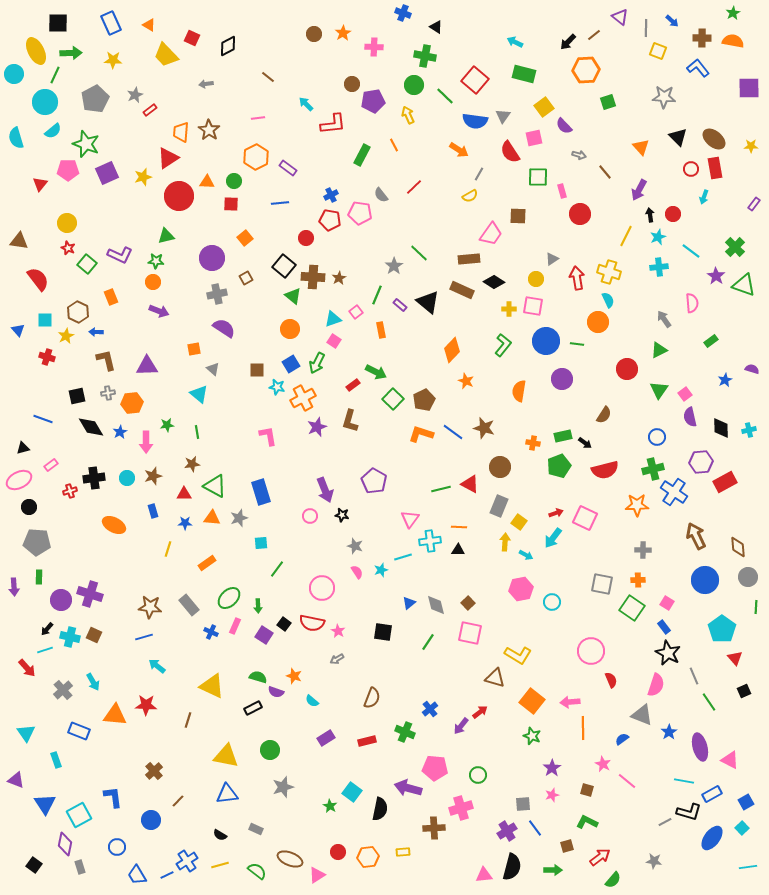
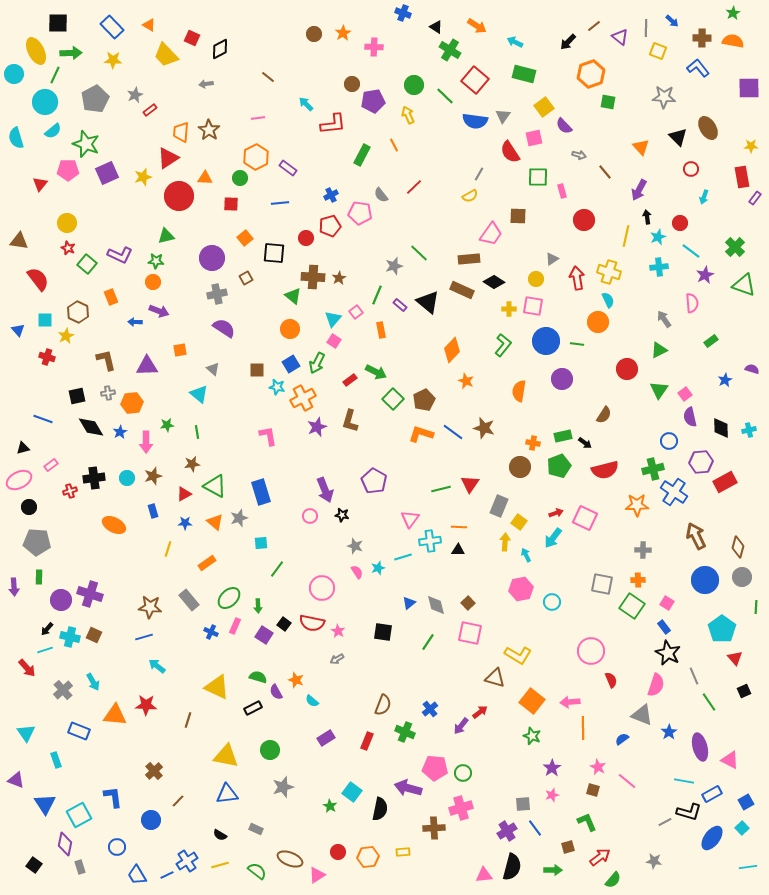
purple triangle at (620, 17): moved 20 px down
blue rectangle at (111, 23): moved 1 px right, 4 px down; rotated 20 degrees counterclockwise
brown line at (594, 35): moved 9 px up
black diamond at (228, 46): moved 8 px left, 3 px down
green cross at (425, 56): moved 25 px right, 6 px up; rotated 20 degrees clockwise
orange hexagon at (586, 70): moved 5 px right, 4 px down; rotated 16 degrees counterclockwise
green square at (608, 102): rotated 28 degrees clockwise
brown ellipse at (714, 139): moved 6 px left, 11 px up; rotated 20 degrees clockwise
orange arrow at (459, 150): moved 18 px right, 124 px up
red rectangle at (715, 168): moved 27 px right, 9 px down
green circle at (234, 181): moved 6 px right, 3 px up
orange triangle at (207, 182): moved 2 px left, 4 px up
purple rectangle at (754, 204): moved 1 px right, 6 px up
red circle at (580, 214): moved 4 px right, 6 px down
red circle at (673, 214): moved 7 px right, 9 px down
black arrow at (650, 215): moved 3 px left, 2 px down
red pentagon at (330, 220): moved 6 px down; rotated 25 degrees counterclockwise
yellow line at (626, 236): rotated 15 degrees counterclockwise
black square at (284, 266): moved 10 px left, 13 px up; rotated 35 degrees counterclockwise
gray star at (394, 266): rotated 18 degrees clockwise
purple star at (716, 276): moved 11 px left, 1 px up; rotated 12 degrees clockwise
cyan triangle at (333, 319): rotated 30 degrees counterclockwise
blue arrow at (96, 332): moved 39 px right, 10 px up
orange square at (194, 349): moved 14 px left, 1 px down
red rectangle at (353, 385): moved 3 px left, 5 px up
blue circle at (657, 437): moved 12 px right, 4 px down
brown circle at (500, 467): moved 20 px right
red triangle at (470, 484): rotated 36 degrees clockwise
red triangle at (184, 494): rotated 28 degrees counterclockwise
orange triangle at (212, 518): moved 3 px right, 4 px down; rotated 36 degrees clockwise
brown diamond at (738, 547): rotated 20 degrees clockwise
cyan arrow at (526, 555): rotated 144 degrees counterclockwise
cyan star at (381, 570): moved 3 px left, 2 px up
gray circle at (748, 577): moved 6 px left
gray rectangle at (189, 605): moved 5 px up
green square at (632, 608): moved 2 px up
orange star at (294, 676): moved 2 px right, 4 px down
yellow triangle at (212, 686): moved 5 px right, 1 px down
purple semicircle at (276, 692): rotated 42 degrees clockwise
brown semicircle at (372, 698): moved 11 px right, 7 px down
red rectangle at (367, 741): rotated 54 degrees counterclockwise
pink star at (603, 764): moved 5 px left, 3 px down
green circle at (478, 775): moved 15 px left, 2 px up
brown square at (587, 790): moved 6 px right
green L-shape at (587, 822): rotated 40 degrees clockwise
brown square at (567, 846): moved 1 px right, 1 px down
